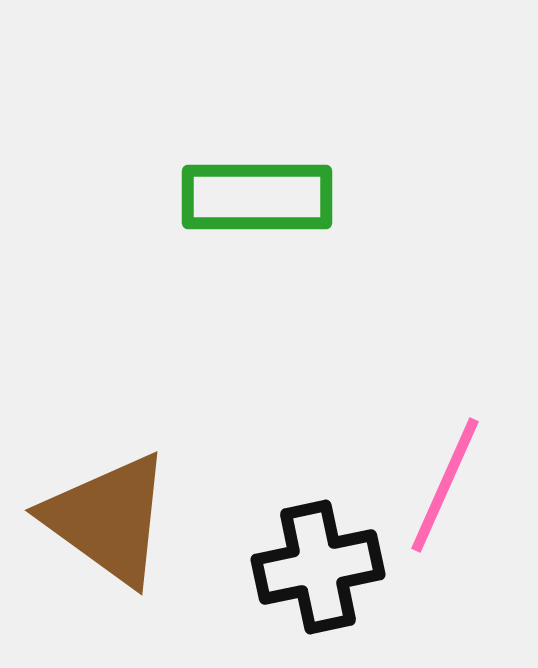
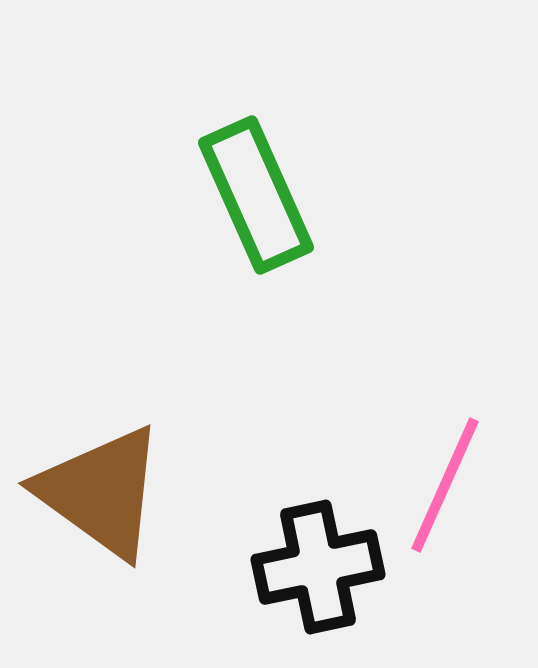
green rectangle: moved 1 px left, 2 px up; rotated 66 degrees clockwise
brown triangle: moved 7 px left, 27 px up
